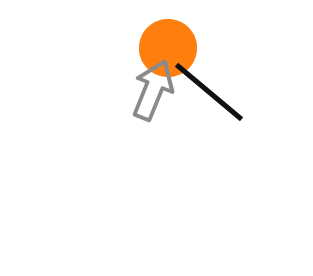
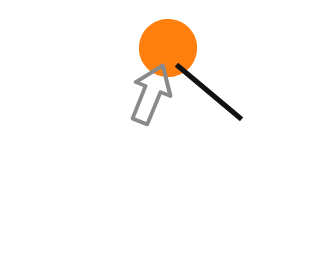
gray arrow: moved 2 px left, 4 px down
